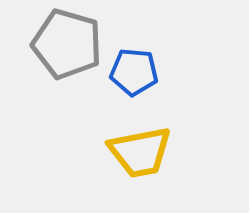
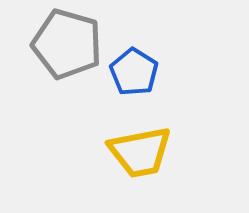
blue pentagon: rotated 27 degrees clockwise
